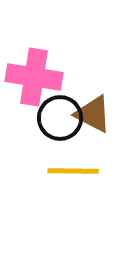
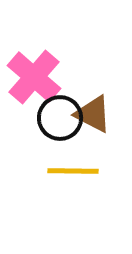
pink cross: rotated 32 degrees clockwise
